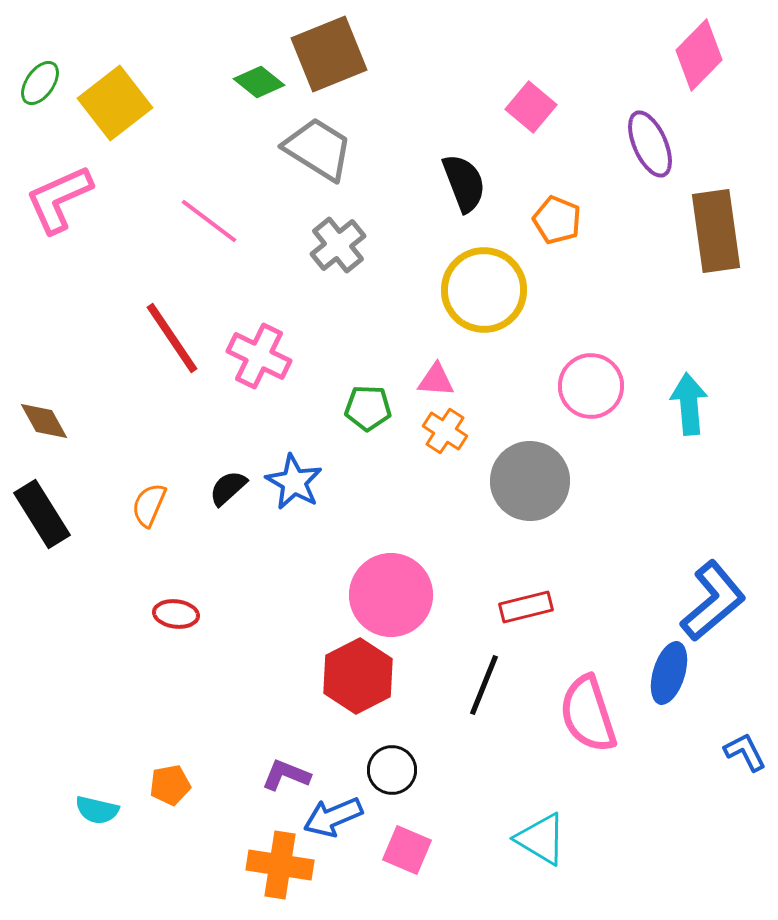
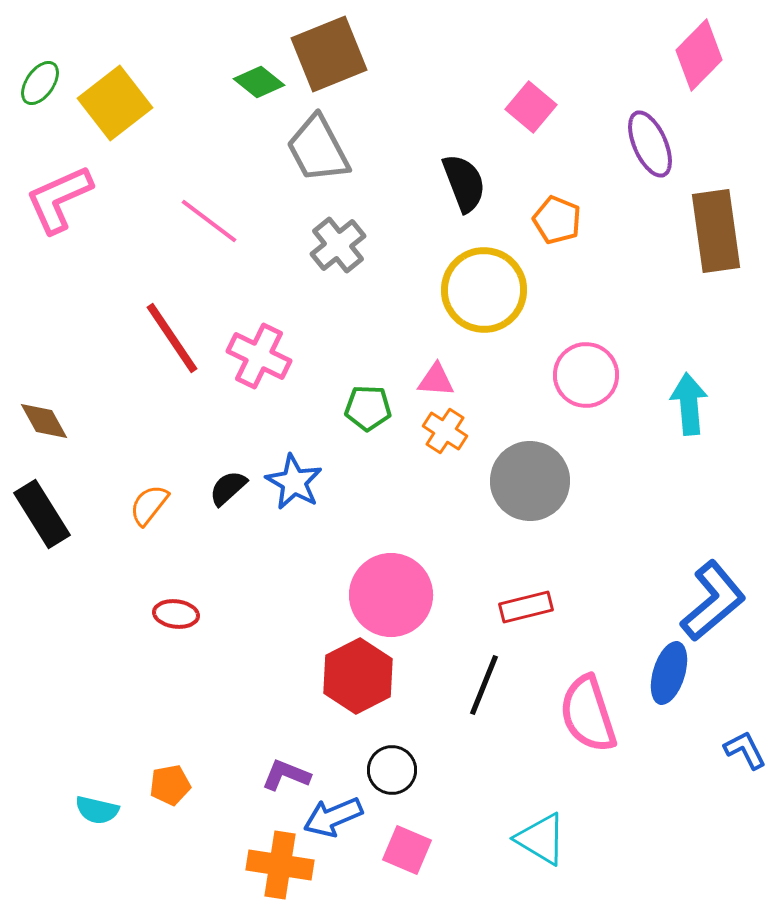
gray trapezoid at (318, 149): rotated 150 degrees counterclockwise
pink circle at (591, 386): moved 5 px left, 11 px up
orange semicircle at (149, 505): rotated 15 degrees clockwise
blue L-shape at (745, 752): moved 2 px up
